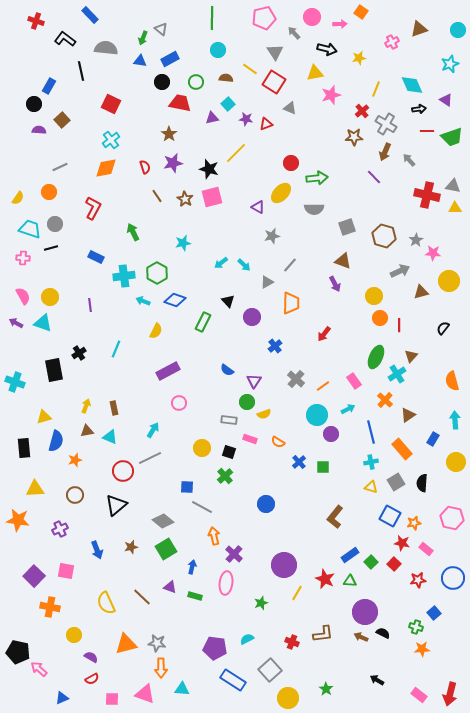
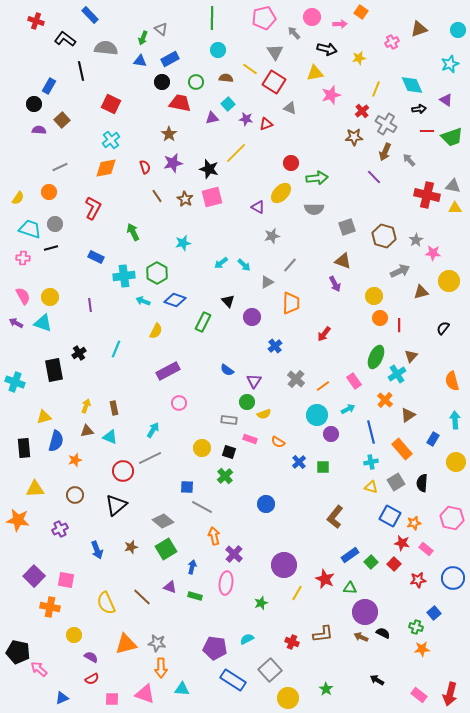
pink square at (66, 571): moved 9 px down
green triangle at (350, 581): moved 7 px down
